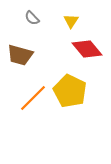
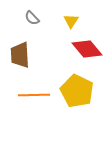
brown trapezoid: rotated 72 degrees clockwise
yellow pentagon: moved 7 px right
orange line: moved 1 px right, 3 px up; rotated 44 degrees clockwise
